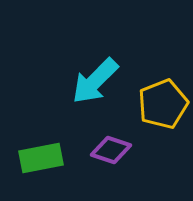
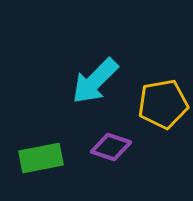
yellow pentagon: rotated 12 degrees clockwise
purple diamond: moved 3 px up
